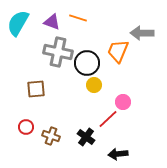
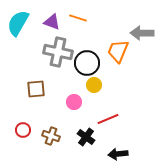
pink circle: moved 49 px left
red line: rotated 20 degrees clockwise
red circle: moved 3 px left, 3 px down
